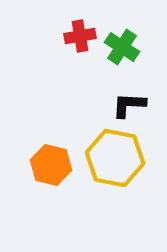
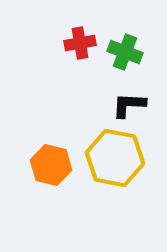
red cross: moved 7 px down
green cross: moved 3 px right, 5 px down; rotated 12 degrees counterclockwise
